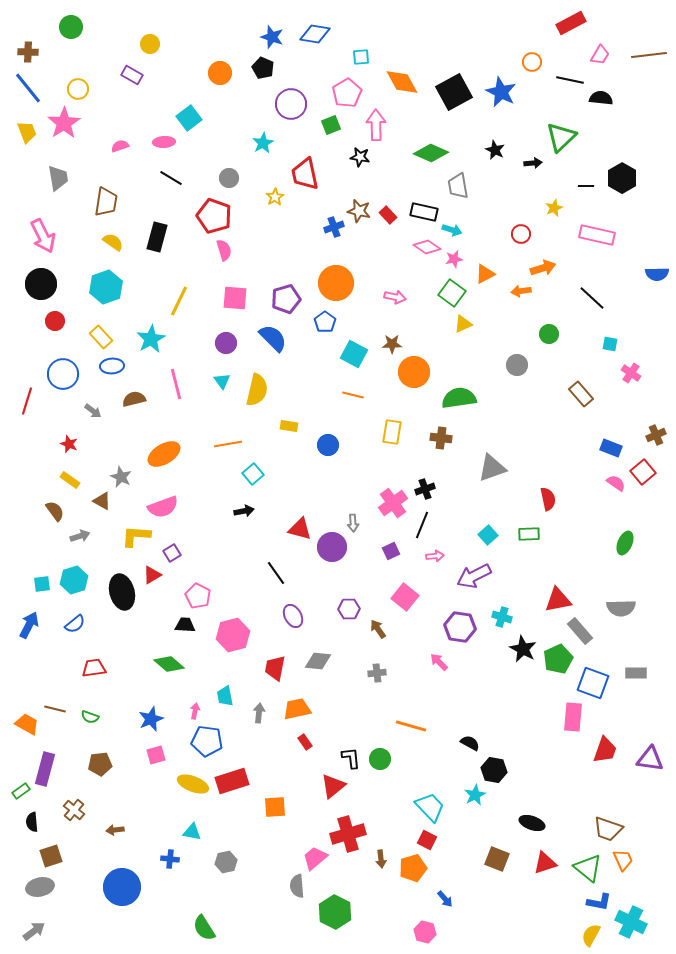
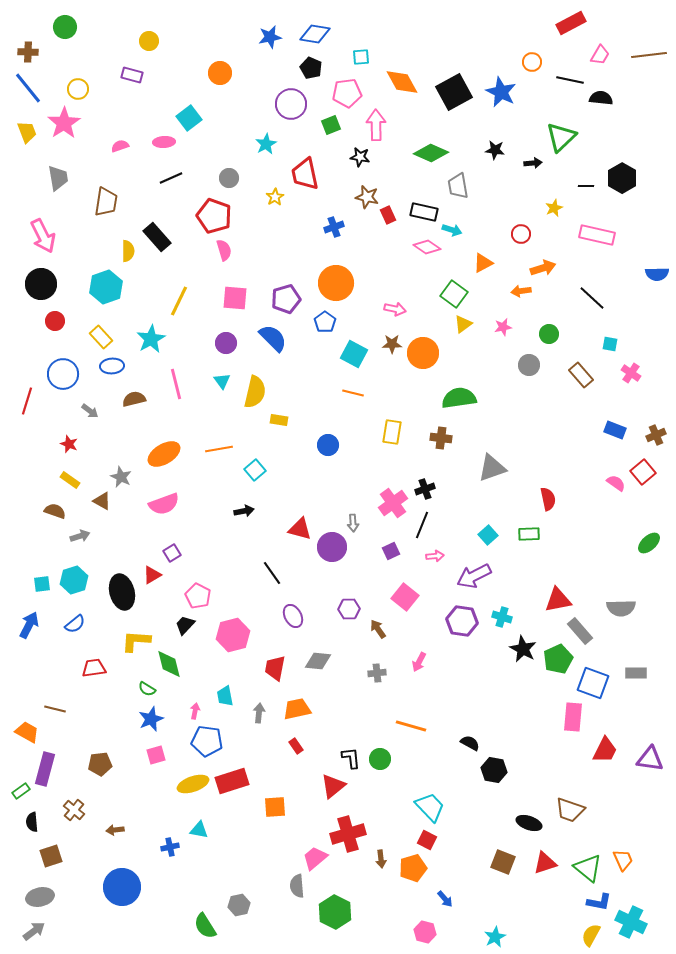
green circle at (71, 27): moved 6 px left
blue star at (272, 37): moved 2 px left; rotated 30 degrees counterclockwise
yellow circle at (150, 44): moved 1 px left, 3 px up
black pentagon at (263, 68): moved 48 px right
purple rectangle at (132, 75): rotated 15 degrees counterclockwise
pink pentagon at (347, 93): rotated 24 degrees clockwise
cyan star at (263, 143): moved 3 px right, 1 px down
black star at (495, 150): rotated 18 degrees counterclockwise
black line at (171, 178): rotated 55 degrees counterclockwise
brown star at (359, 211): moved 8 px right, 14 px up
red rectangle at (388, 215): rotated 18 degrees clockwise
black rectangle at (157, 237): rotated 56 degrees counterclockwise
yellow semicircle at (113, 242): moved 15 px right, 9 px down; rotated 55 degrees clockwise
pink star at (454, 259): moved 49 px right, 68 px down
orange triangle at (485, 274): moved 2 px left, 11 px up
green square at (452, 293): moved 2 px right, 1 px down
pink arrow at (395, 297): moved 12 px down
yellow triangle at (463, 324): rotated 12 degrees counterclockwise
gray circle at (517, 365): moved 12 px right
orange circle at (414, 372): moved 9 px right, 19 px up
yellow semicircle at (257, 390): moved 2 px left, 2 px down
brown rectangle at (581, 394): moved 19 px up
orange line at (353, 395): moved 2 px up
gray arrow at (93, 411): moved 3 px left
yellow rectangle at (289, 426): moved 10 px left, 6 px up
orange line at (228, 444): moved 9 px left, 5 px down
blue rectangle at (611, 448): moved 4 px right, 18 px up
cyan square at (253, 474): moved 2 px right, 4 px up
pink semicircle at (163, 507): moved 1 px right, 3 px up
brown semicircle at (55, 511): rotated 35 degrees counterclockwise
yellow L-shape at (136, 536): moved 105 px down
green ellipse at (625, 543): moved 24 px right; rotated 25 degrees clockwise
black line at (276, 573): moved 4 px left
black trapezoid at (185, 625): rotated 50 degrees counterclockwise
purple hexagon at (460, 627): moved 2 px right, 6 px up
pink arrow at (439, 662): moved 20 px left; rotated 108 degrees counterclockwise
green diamond at (169, 664): rotated 36 degrees clockwise
green semicircle at (90, 717): moved 57 px right, 28 px up; rotated 12 degrees clockwise
orange trapezoid at (27, 724): moved 8 px down
red rectangle at (305, 742): moved 9 px left, 4 px down
red trapezoid at (605, 750): rotated 8 degrees clockwise
yellow ellipse at (193, 784): rotated 40 degrees counterclockwise
cyan star at (475, 795): moved 20 px right, 142 px down
black ellipse at (532, 823): moved 3 px left
brown trapezoid at (608, 829): moved 38 px left, 19 px up
cyan triangle at (192, 832): moved 7 px right, 2 px up
blue cross at (170, 859): moved 12 px up; rotated 18 degrees counterclockwise
brown square at (497, 859): moved 6 px right, 3 px down
gray hexagon at (226, 862): moved 13 px right, 43 px down
gray ellipse at (40, 887): moved 10 px down
green semicircle at (204, 928): moved 1 px right, 2 px up
